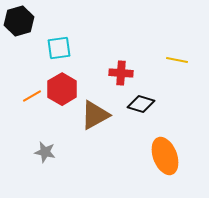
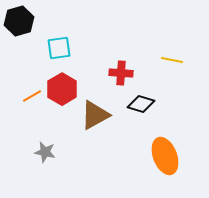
yellow line: moved 5 px left
